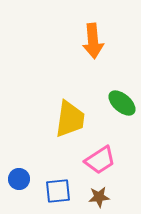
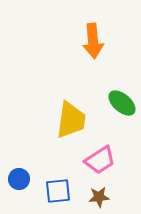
yellow trapezoid: moved 1 px right, 1 px down
